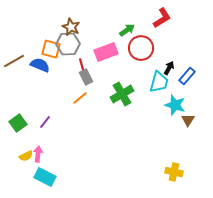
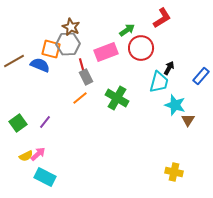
blue rectangle: moved 14 px right
green cross: moved 5 px left, 4 px down; rotated 30 degrees counterclockwise
pink arrow: rotated 42 degrees clockwise
